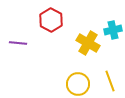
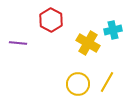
yellow line: moved 3 px left, 1 px down; rotated 50 degrees clockwise
